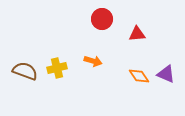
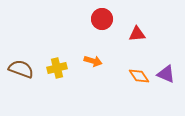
brown semicircle: moved 4 px left, 2 px up
